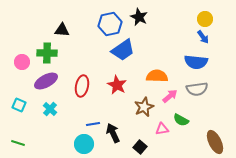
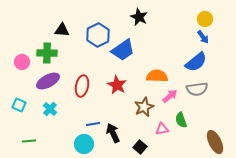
blue hexagon: moved 12 px left, 11 px down; rotated 15 degrees counterclockwise
blue semicircle: rotated 45 degrees counterclockwise
purple ellipse: moved 2 px right
green semicircle: rotated 42 degrees clockwise
green line: moved 11 px right, 2 px up; rotated 24 degrees counterclockwise
